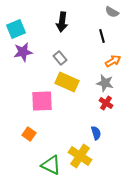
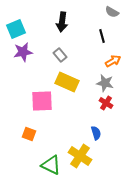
gray rectangle: moved 3 px up
orange square: rotated 16 degrees counterclockwise
